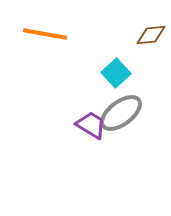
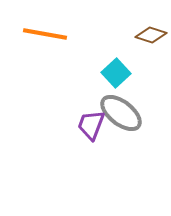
brown diamond: rotated 24 degrees clockwise
gray ellipse: rotated 75 degrees clockwise
purple trapezoid: rotated 100 degrees counterclockwise
